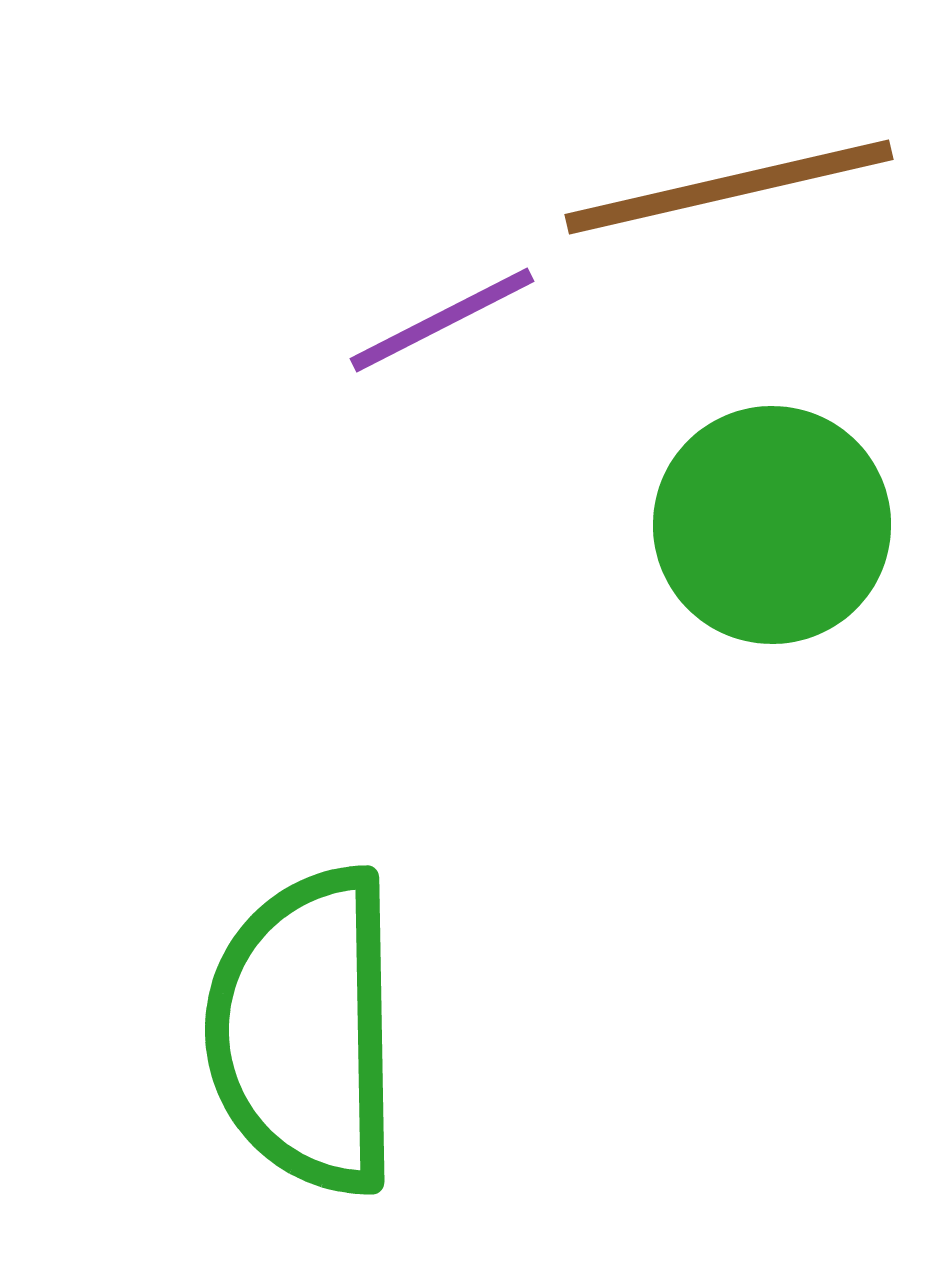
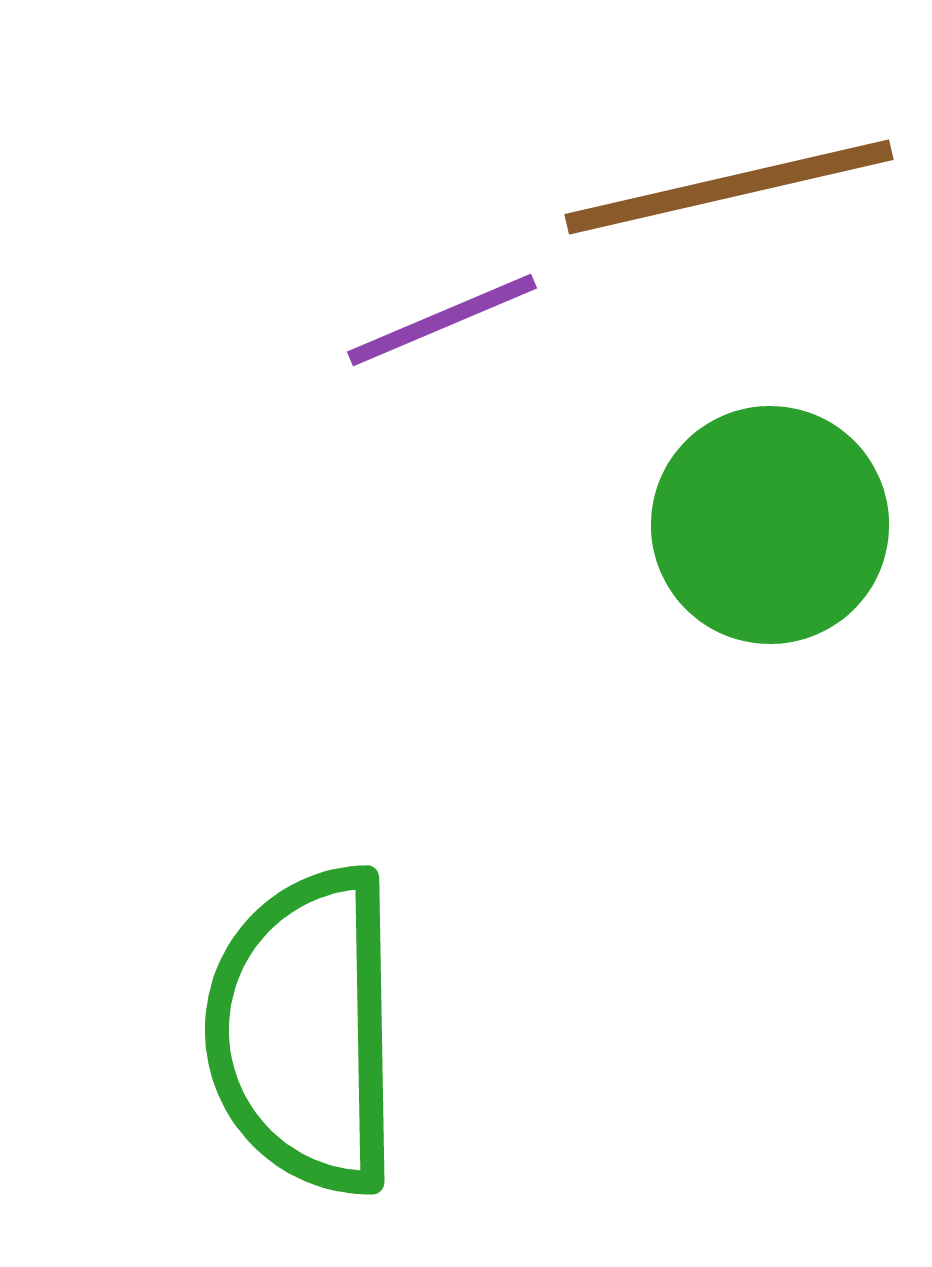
purple line: rotated 4 degrees clockwise
green circle: moved 2 px left
